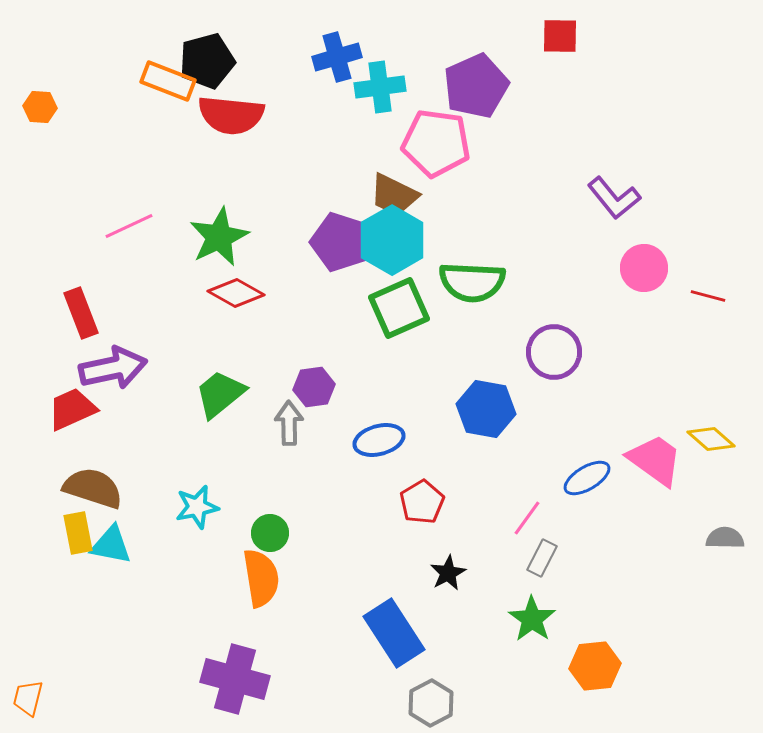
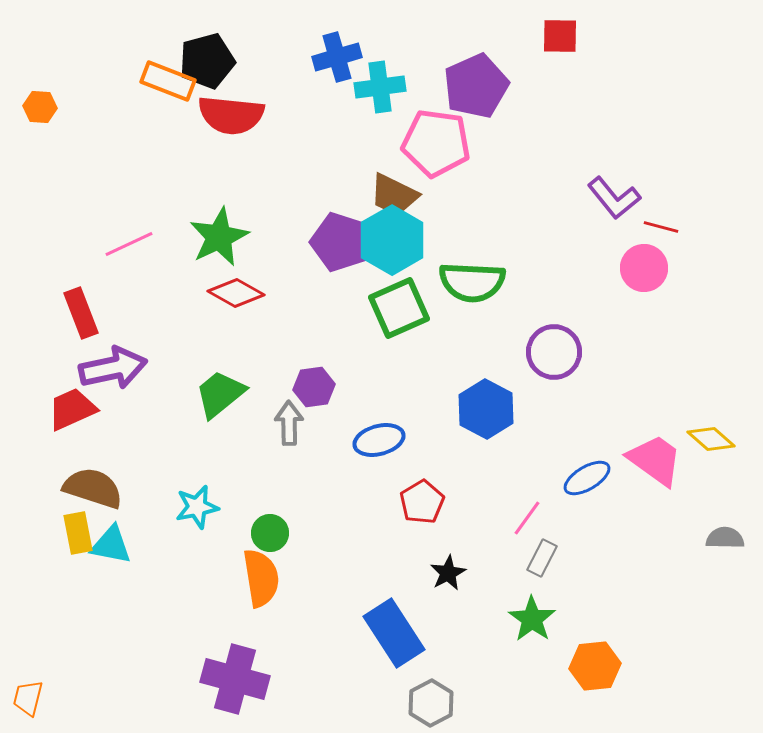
pink line at (129, 226): moved 18 px down
red line at (708, 296): moved 47 px left, 69 px up
blue hexagon at (486, 409): rotated 18 degrees clockwise
